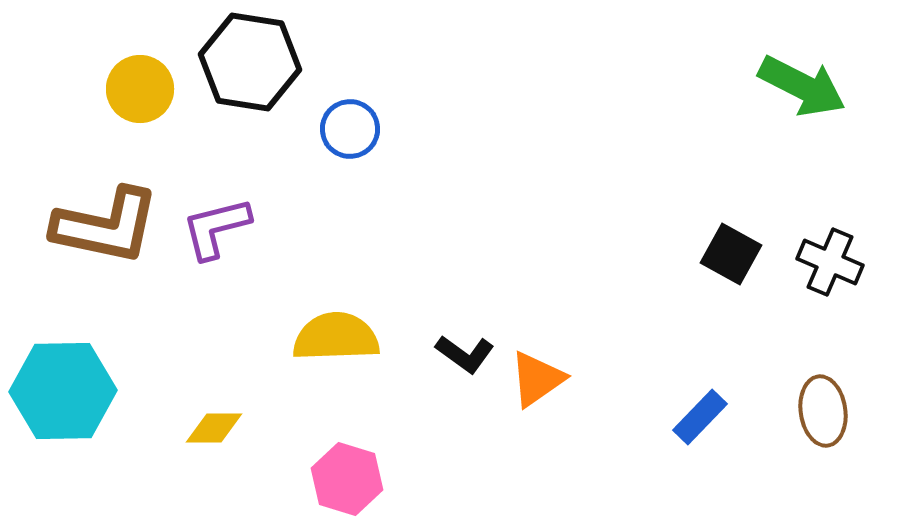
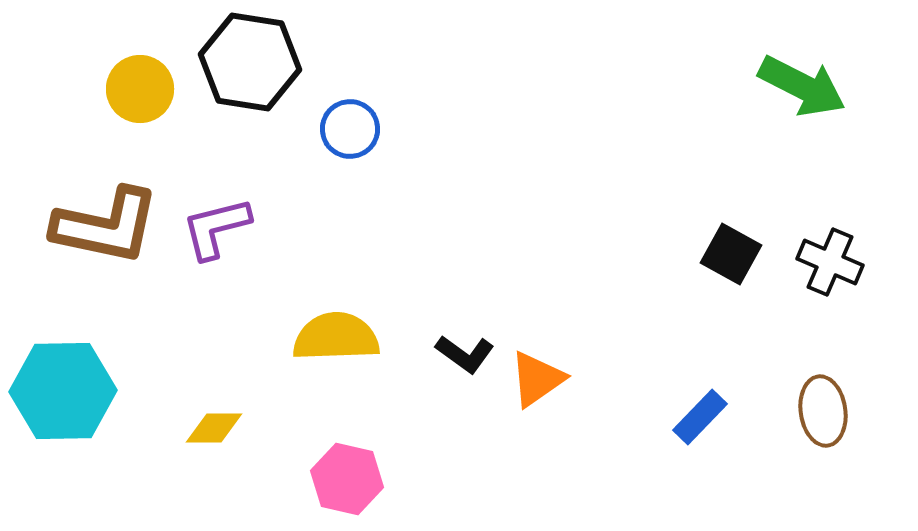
pink hexagon: rotated 4 degrees counterclockwise
